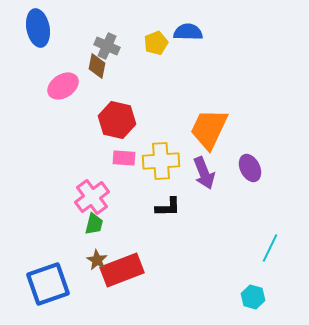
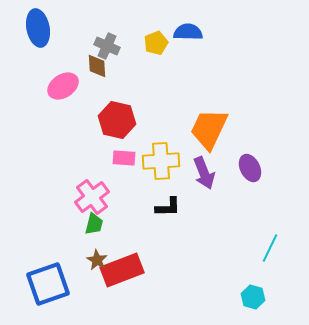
brown diamond: rotated 15 degrees counterclockwise
